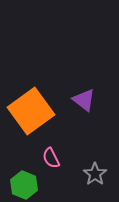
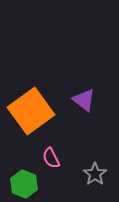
green hexagon: moved 1 px up
